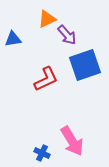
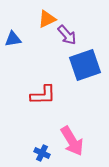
red L-shape: moved 3 px left, 16 px down; rotated 24 degrees clockwise
